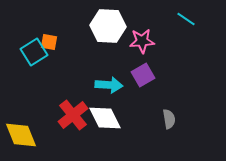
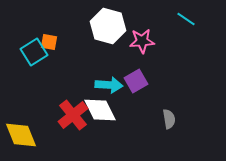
white hexagon: rotated 12 degrees clockwise
purple square: moved 7 px left, 6 px down
white diamond: moved 5 px left, 8 px up
